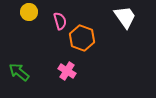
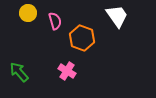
yellow circle: moved 1 px left, 1 px down
white trapezoid: moved 8 px left, 1 px up
pink semicircle: moved 5 px left
green arrow: rotated 10 degrees clockwise
